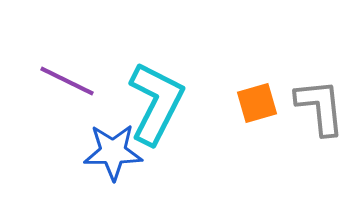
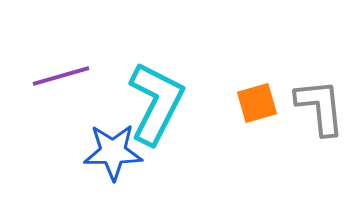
purple line: moved 6 px left, 5 px up; rotated 42 degrees counterclockwise
